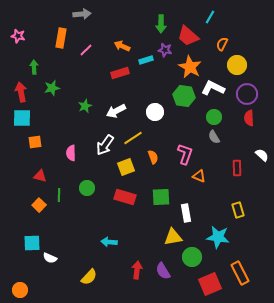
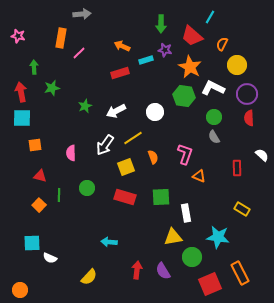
red trapezoid at (188, 36): moved 4 px right
pink line at (86, 50): moved 7 px left, 3 px down
orange square at (35, 142): moved 3 px down
yellow rectangle at (238, 210): moved 4 px right, 1 px up; rotated 42 degrees counterclockwise
